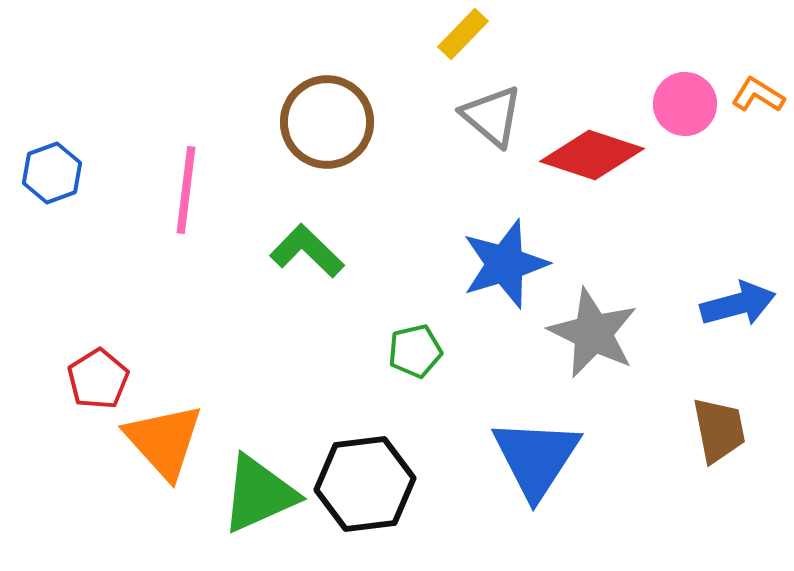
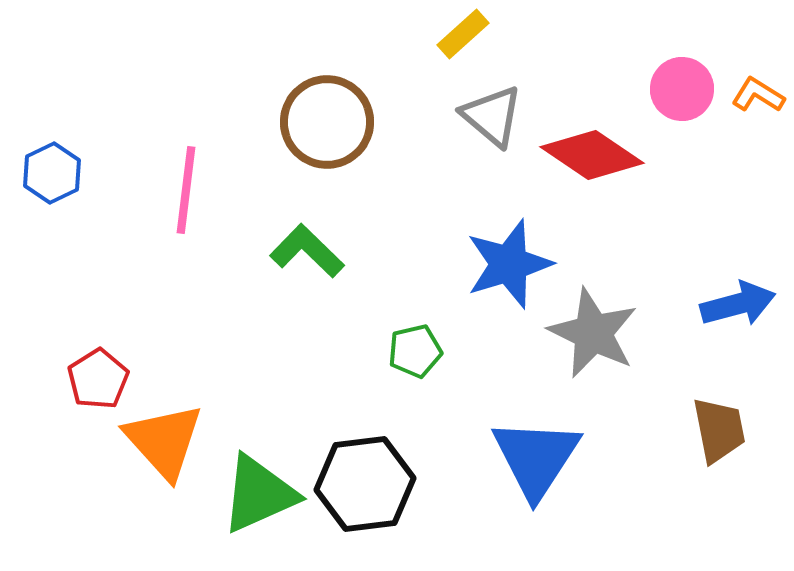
yellow rectangle: rotated 4 degrees clockwise
pink circle: moved 3 px left, 15 px up
red diamond: rotated 16 degrees clockwise
blue hexagon: rotated 6 degrees counterclockwise
blue star: moved 4 px right
